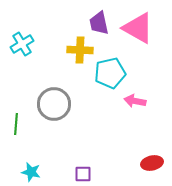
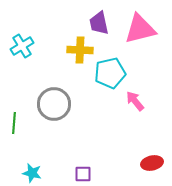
pink triangle: moved 2 px right, 1 px down; rotated 44 degrees counterclockwise
cyan cross: moved 2 px down
pink arrow: rotated 40 degrees clockwise
green line: moved 2 px left, 1 px up
cyan star: moved 1 px right, 1 px down
